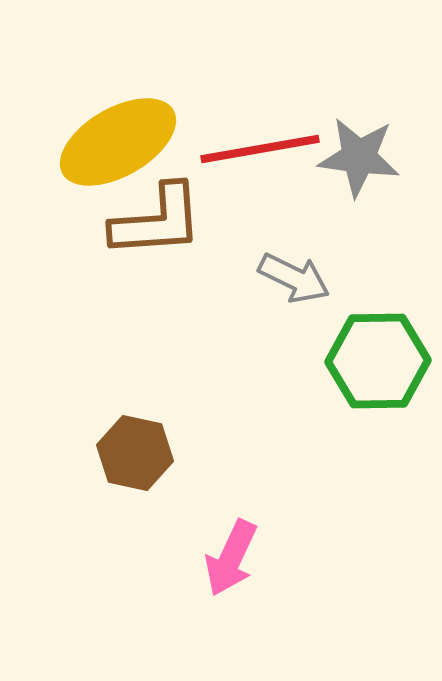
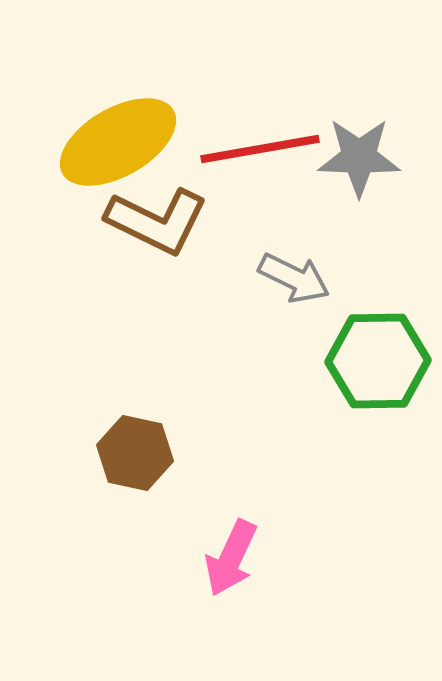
gray star: rotated 6 degrees counterclockwise
brown L-shape: rotated 30 degrees clockwise
